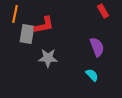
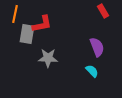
red L-shape: moved 2 px left, 1 px up
cyan semicircle: moved 4 px up
